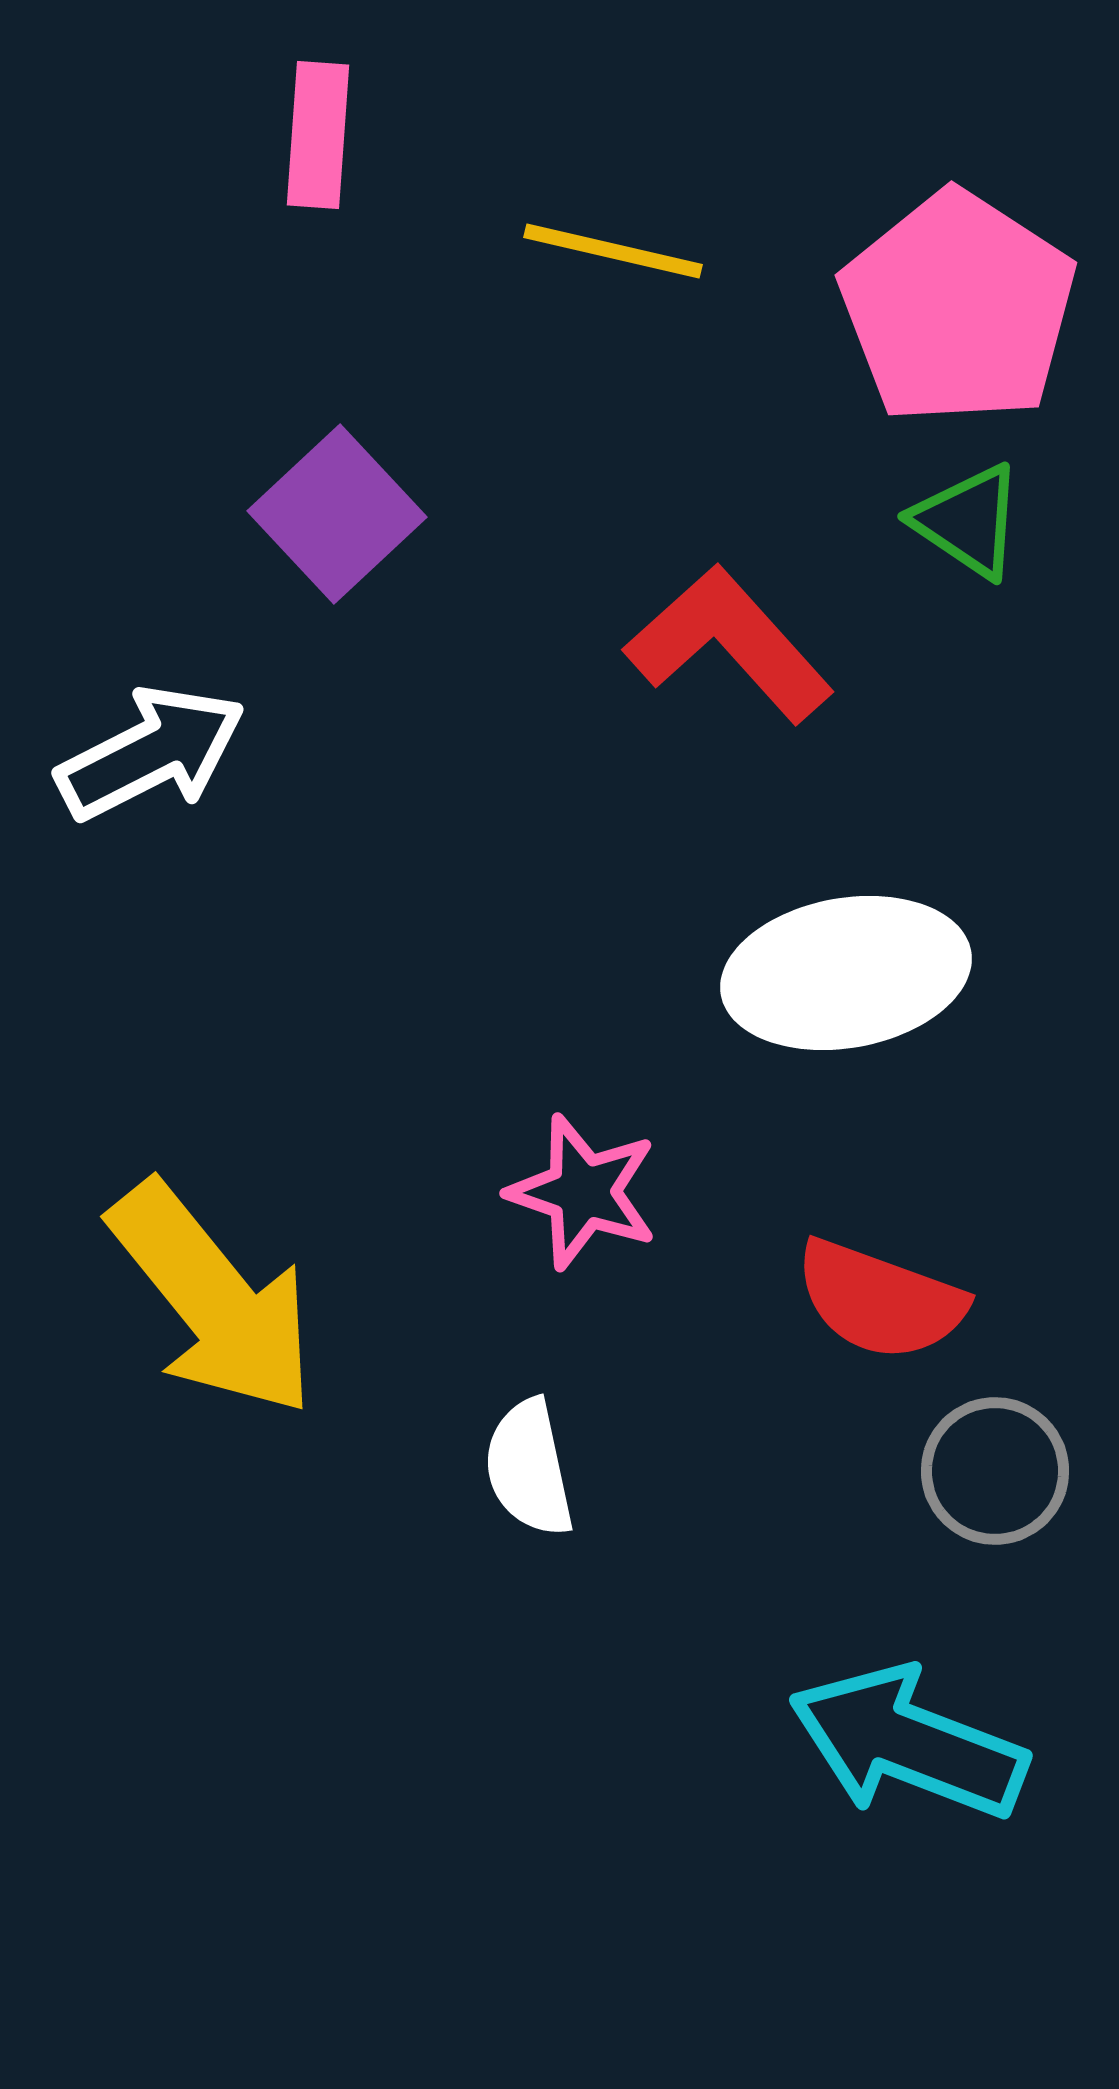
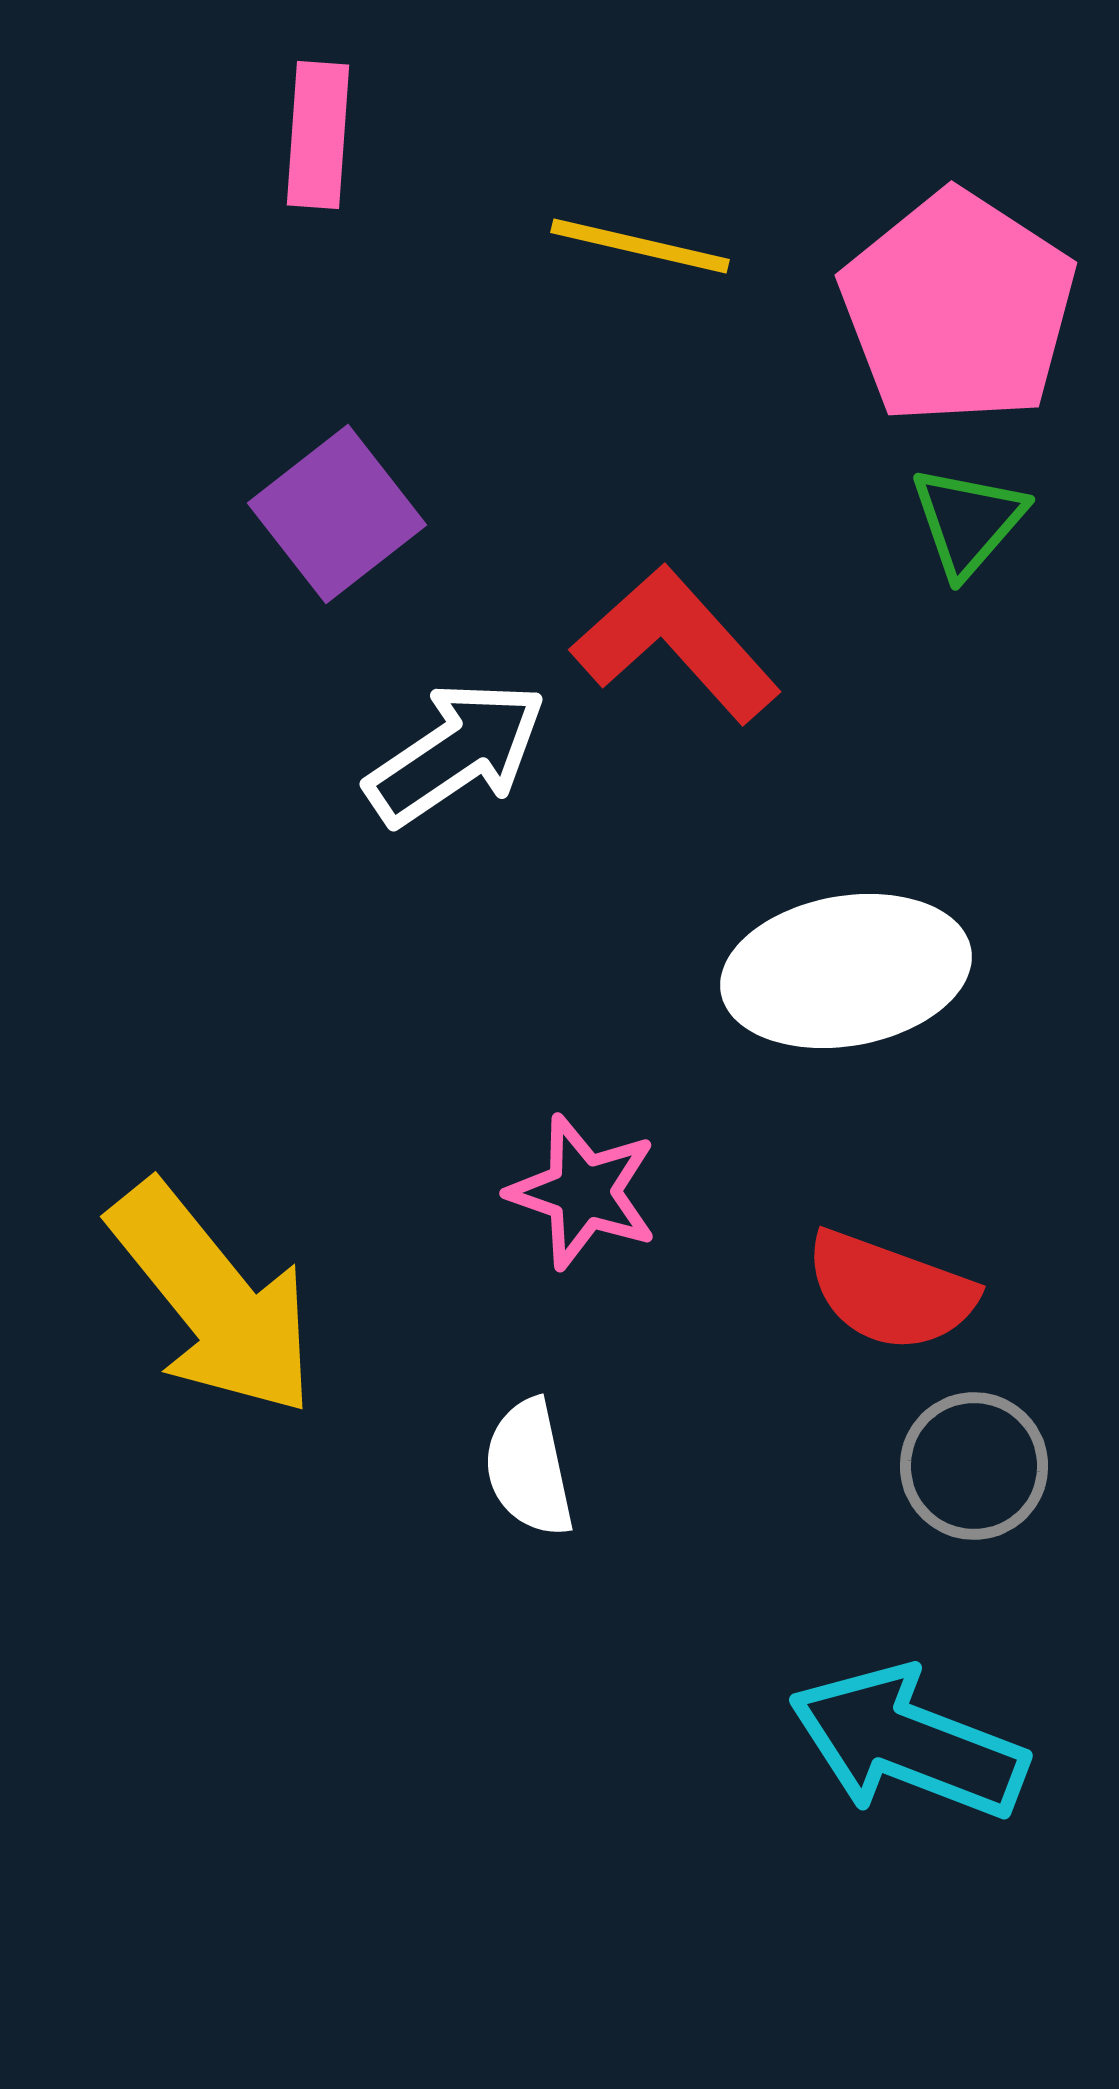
yellow line: moved 27 px right, 5 px up
purple square: rotated 5 degrees clockwise
green triangle: rotated 37 degrees clockwise
red L-shape: moved 53 px left
white arrow: moved 305 px right; rotated 7 degrees counterclockwise
white ellipse: moved 2 px up
red semicircle: moved 10 px right, 9 px up
gray circle: moved 21 px left, 5 px up
